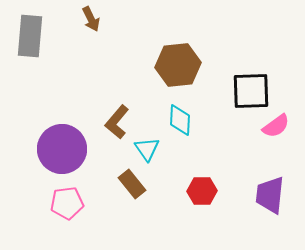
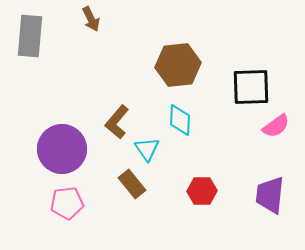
black square: moved 4 px up
